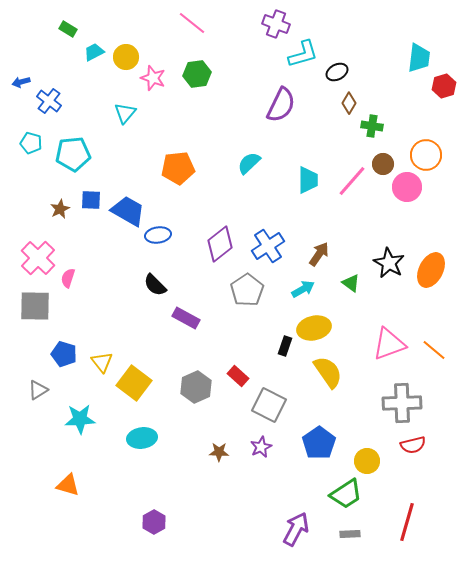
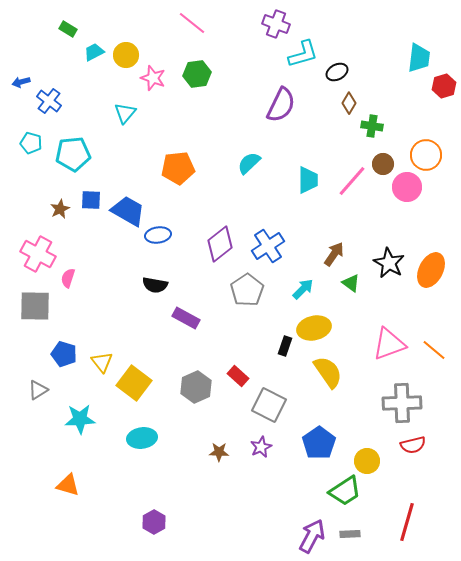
yellow circle at (126, 57): moved 2 px up
brown arrow at (319, 254): moved 15 px right
pink cross at (38, 258): moved 4 px up; rotated 16 degrees counterclockwise
black semicircle at (155, 285): rotated 35 degrees counterclockwise
cyan arrow at (303, 289): rotated 15 degrees counterclockwise
green trapezoid at (346, 494): moved 1 px left, 3 px up
purple arrow at (296, 529): moved 16 px right, 7 px down
